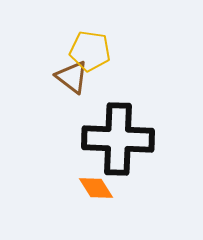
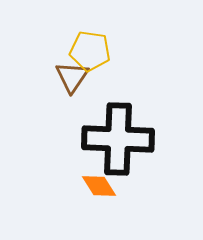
brown triangle: rotated 27 degrees clockwise
orange diamond: moved 3 px right, 2 px up
